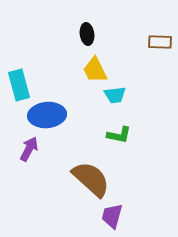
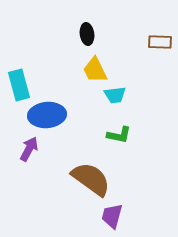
brown semicircle: rotated 6 degrees counterclockwise
